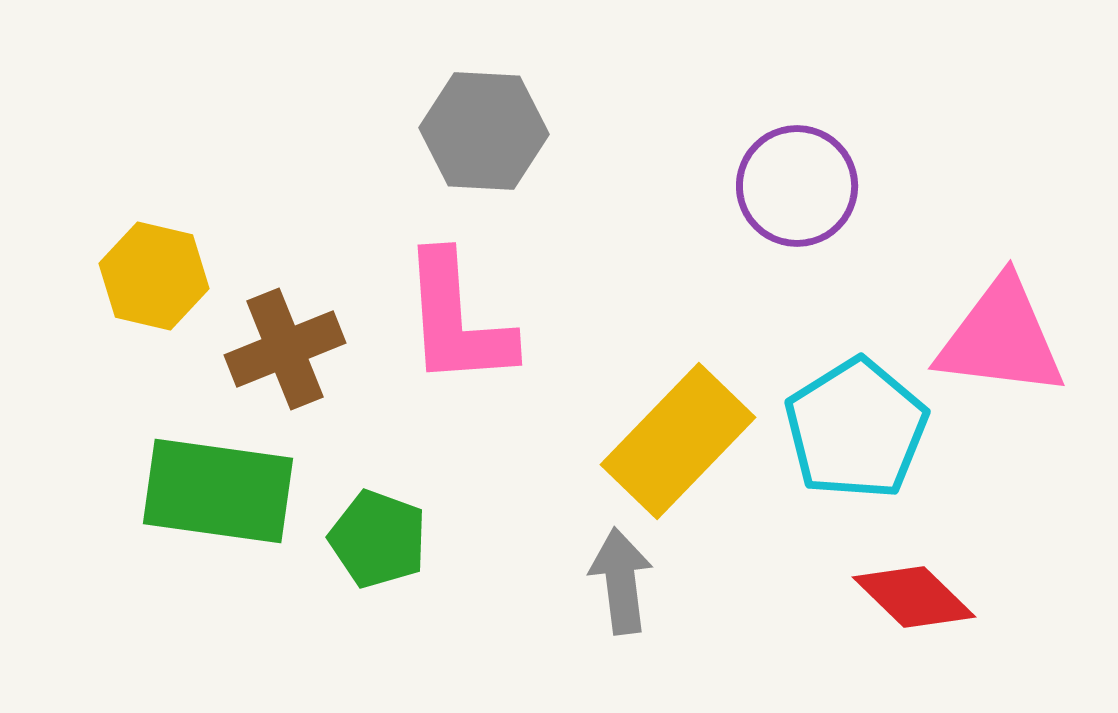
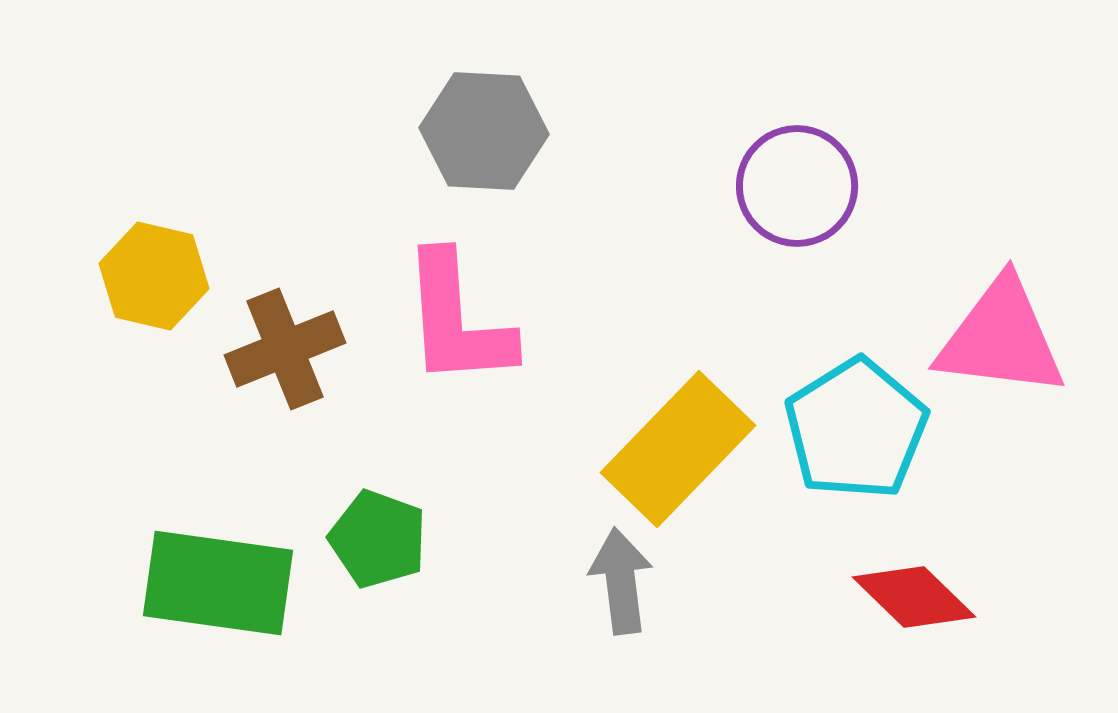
yellow rectangle: moved 8 px down
green rectangle: moved 92 px down
